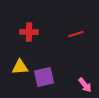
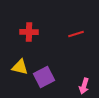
yellow triangle: rotated 18 degrees clockwise
purple square: rotated 15 degrees counterclockwise
pink arrow: moved 1 px left, 1 px down; rotated 56 degrees clockwise
